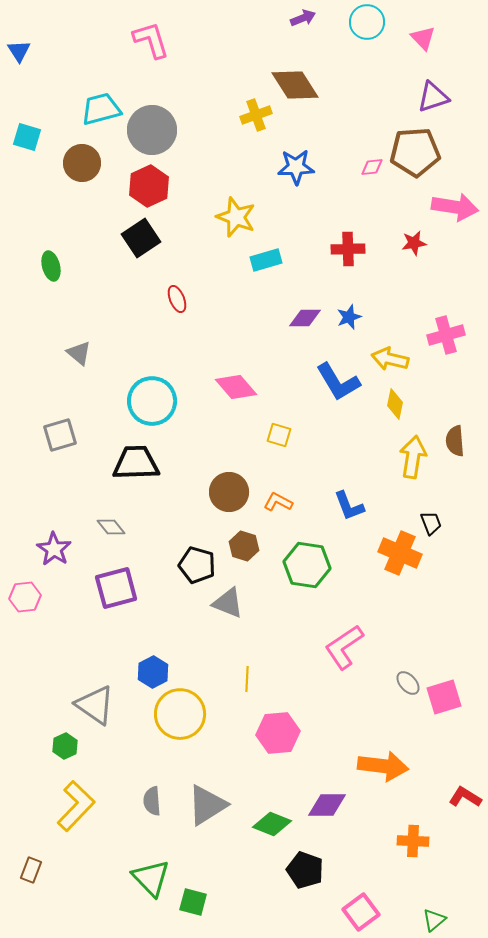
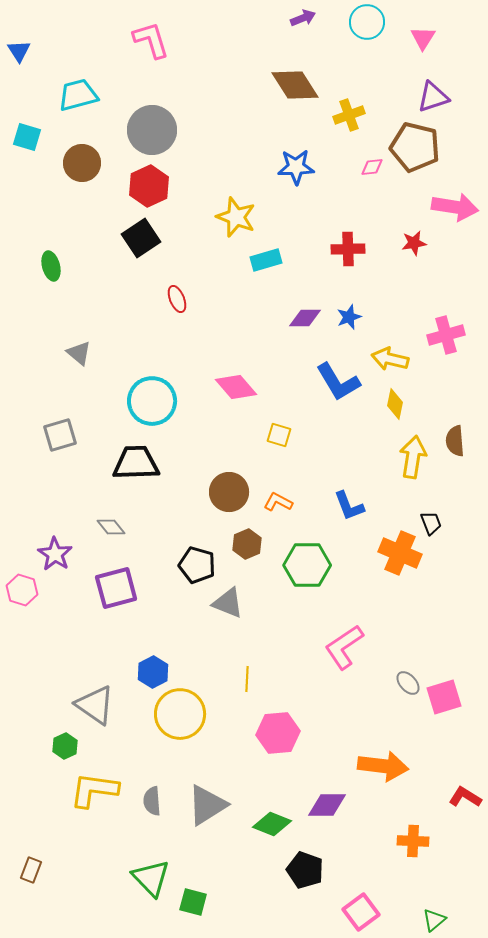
pink triangle at (423, 38): rotated 16 degrees clockwise
cyan trapezoid at (101, 109): moved 23 px left, 14 px up
yellow cross at (256, 115): moved 93 px right
brown pentagon at (415, 152): moved 5 px up; rotated 18 degrees clockwise
brown hexagon at (244, 546): moved 3 px right, 2 px up; rotated 20 degrees clockwise
purple star at (54, 549): moved 1 px right, 5 px down
green hexagon at (307, 565): rotated 9 degrees counterclockwise
pink hexagon at (25, 597): moved 3 px left, 7 px up; rotated 24 degrees clockwise
yellow L-shape at (76, 806): moved 18 px right, 16 px up; rotated 126 degrees counterclockwise
